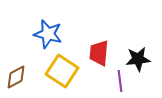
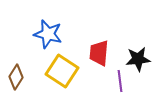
brown diamond: rotated 30 degrees counterclockwise
